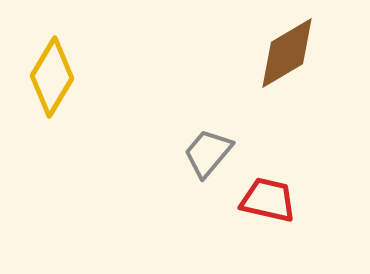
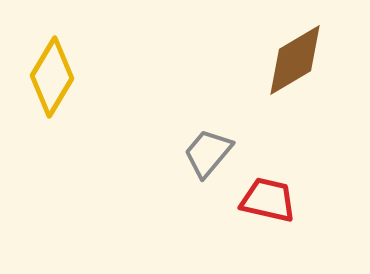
brown diamond: moved 8 px right, 7 px down
